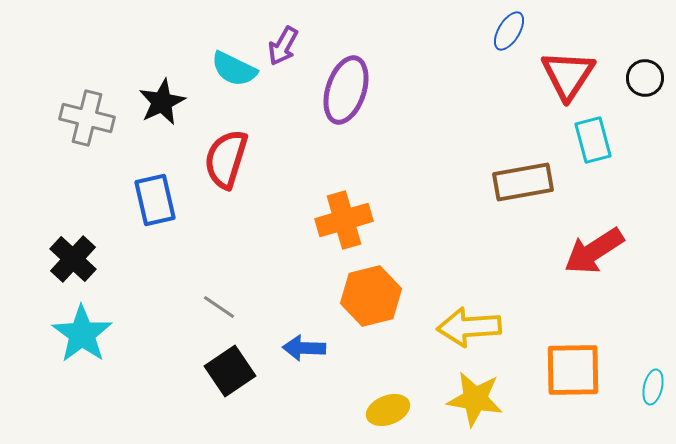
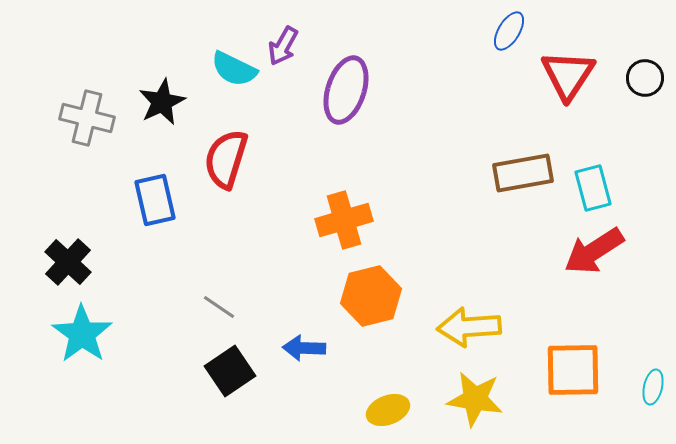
cyan rectangle: moved 48 px down
brown rectangle: moved 9 px up
black cross: moved 5 px left, 3 px down
